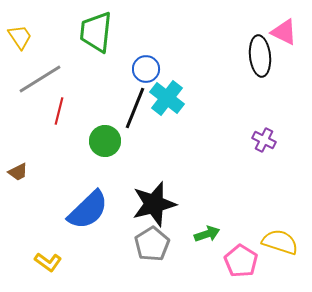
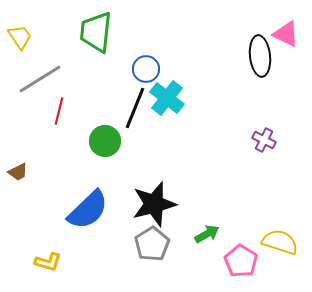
pink triangle: moved 2 px right, 2 px down
green arrow: rotated 10 degrees counterclockwise
yellow L-shape: rotated 20 degrees counterclockwise
